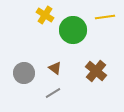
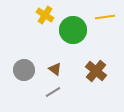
brown triangle: moved 1 px down
gray circle: moved 3 px up
gray line: moved 1 px up
